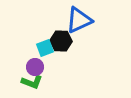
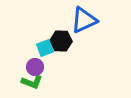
blue triangle: moved 5 px right
